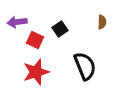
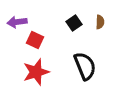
brown semicircle: moved 2 px left
black square: moved 14 px right, 6 px up
